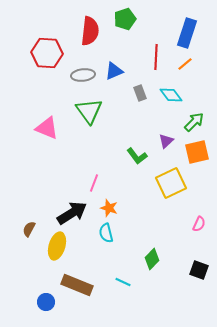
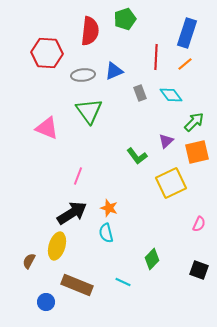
pink line: moved 16 px left, 7 px up
brown semicircle: moved 32 px down
